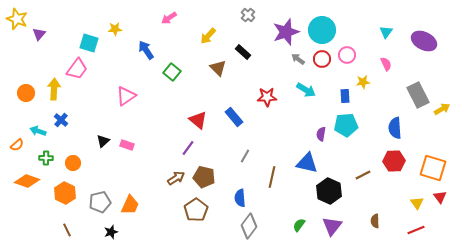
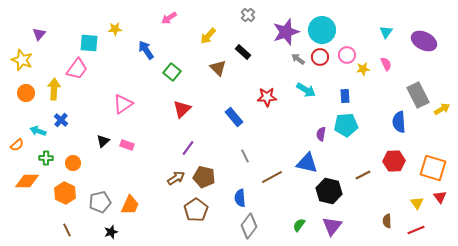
yellow star at (17, 19): moved 5 px right, 41 px down
cyan square at (89, 43): rotated 12 degrees counterclockwise
red circle at (322, 59): moved 2 px left, 2 px up
yellow star at (363, 82): moved 13 px up
pink triangle at (126, 96): moved 3 px left, 8 px down
red triangle at (198, 120): moved 16 px left, 11 px up; rotated 36 degrees clockwise
blue semicircle at (395, 128): moved 4 px right, 6 px up
gray line at (245, 156): rotated 56 degrees counterclockwise
brown line at (272, 177): rotated 50 degrees clockwise
orange diamond at (27, 181): rotated 20 degrees counterclockwise
black hexagon at (329, 191): rotated 10 degrees counterclockwise
brown semicircle at (375, 221): moved 12 px right
